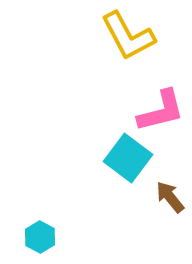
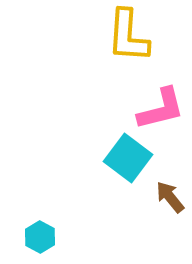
yellow L-shape: rotated 32 degrees clockwise
pink L-shape: moved 2 px up
